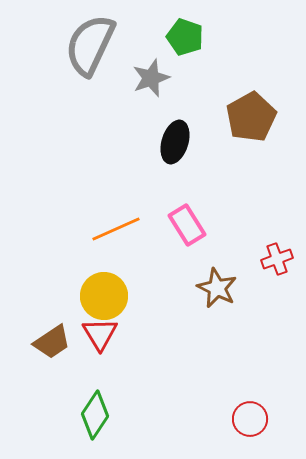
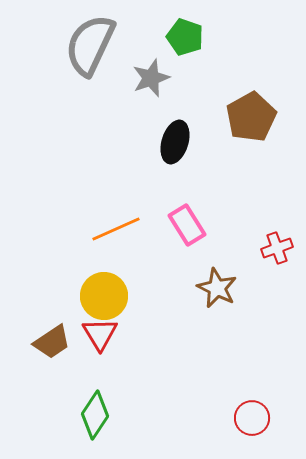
red cross: moved 11 px up
red circle: moved 2 px right, 1 px up
